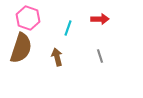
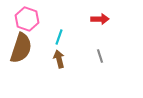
pink hexagon: moved 1 px left, 1 px down
cyan line: moved 9 px left, 9 px down
brown arrow: moved 2 px right, 2 px down
